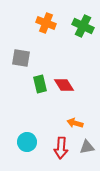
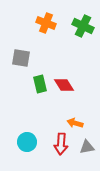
red arrow: moved 4 px up
